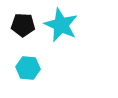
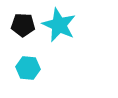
cyan star: moved 2 px left
